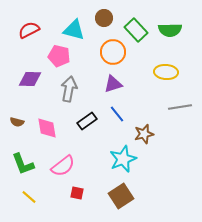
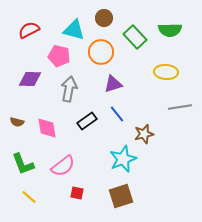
green rectangle: moved 1 px left, 7 px down
orange circle: moved 12 px left
brown square: rotated 15 degrees clockwise
